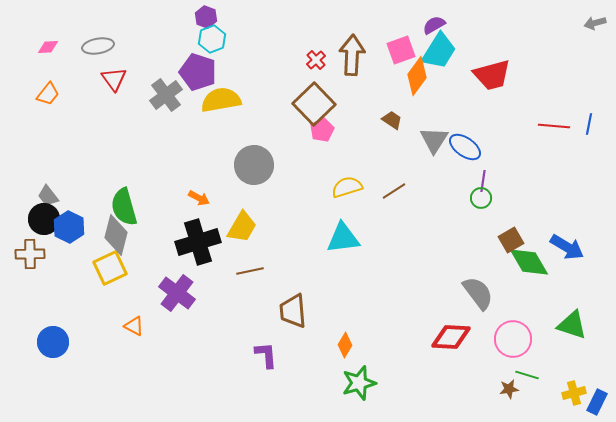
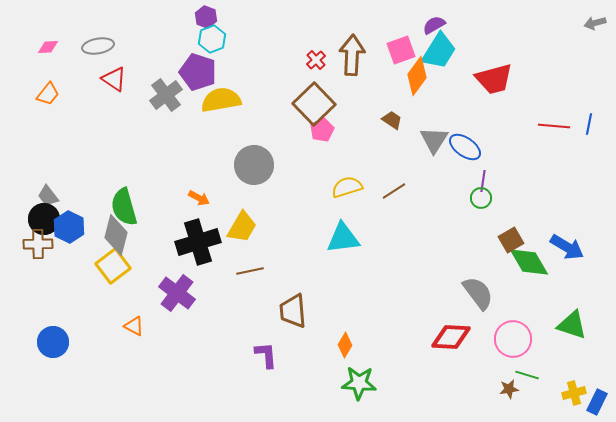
red trapezoid at (492, 75): moved 2 px right, 4 px down
red triangle at (114, 79): rotated 20 degrees counterclockwise
brown cross at (30, 254): moved 8 px right, 10 px up
yellow square at (110, 268): moved 3 px right, 2 px up; rotated 12 degrees counterclockwise
green star at (359, 383): rotated 20 degrees clockwise
